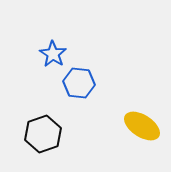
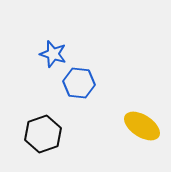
blue star: rotated 16 degrees counterclockwise
